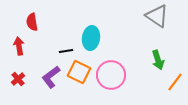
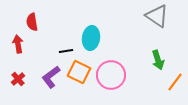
red arrow: moved 1 px left, 2 px up
